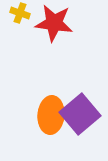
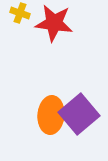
purple square: moved 1 px left
